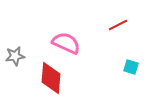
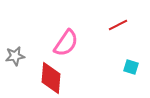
pink semicircle: rotated 100 degrees clockwise
